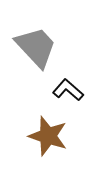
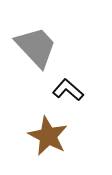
brown star: rotated 9 degrees clockwise
